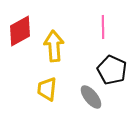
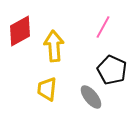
pink line: rotated 30 degrees clockwise
